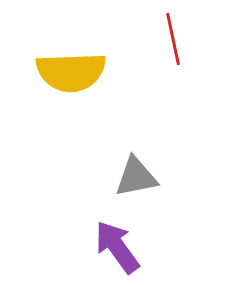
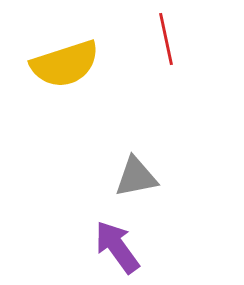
red line: moved 7 px left
yellow semicircle: moved 6 px left, 8 px up; rotated 16 degrees counterclockwise
